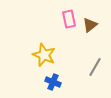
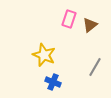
pink rectangle: rotated 30 degrees clockwise
